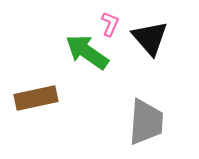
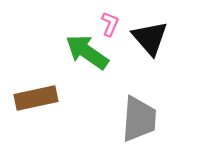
gray trapezoid: moved 7 px left, 3 px up
